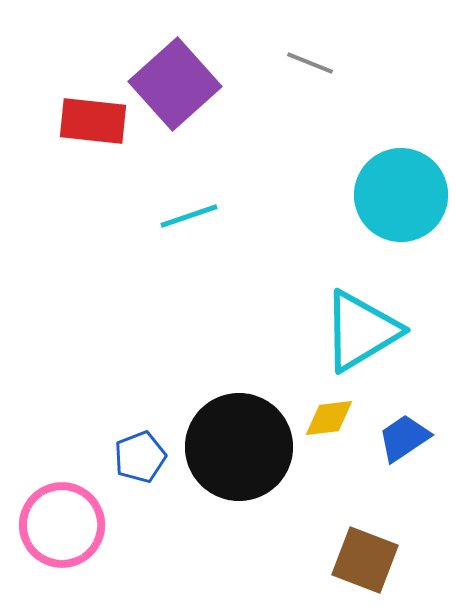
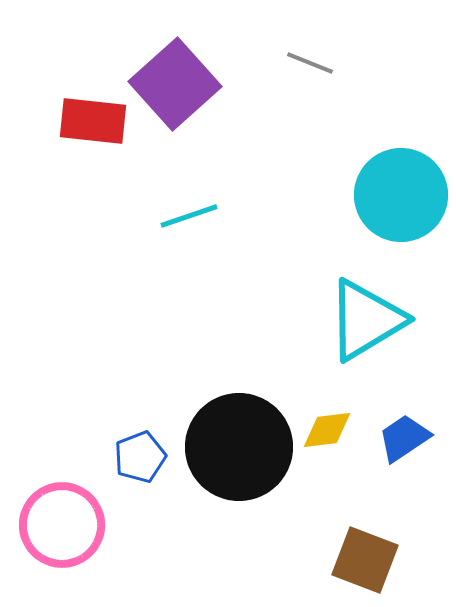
cyan triangle: moved 5 px right, 11 px up
yellow diamond: moved 2 px left, 12 px down
